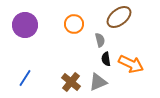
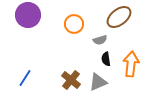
purple circle: moved 3 px right, 10 px up
gray semicircle: rotated 88 degrees clockwise
orange arrow: rotated 110 degrees counterclockwise
brown cross: moved 2 px up
